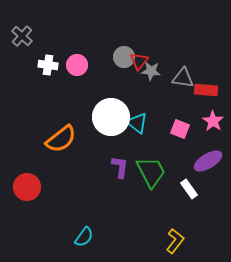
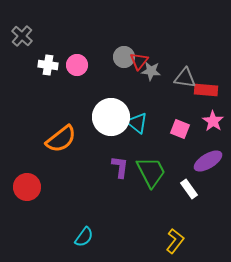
gray triangle: moved 2 px right
